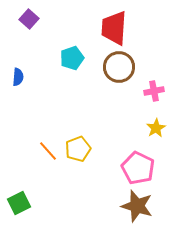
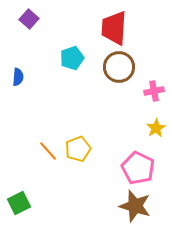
brown star: moved 2 px left
